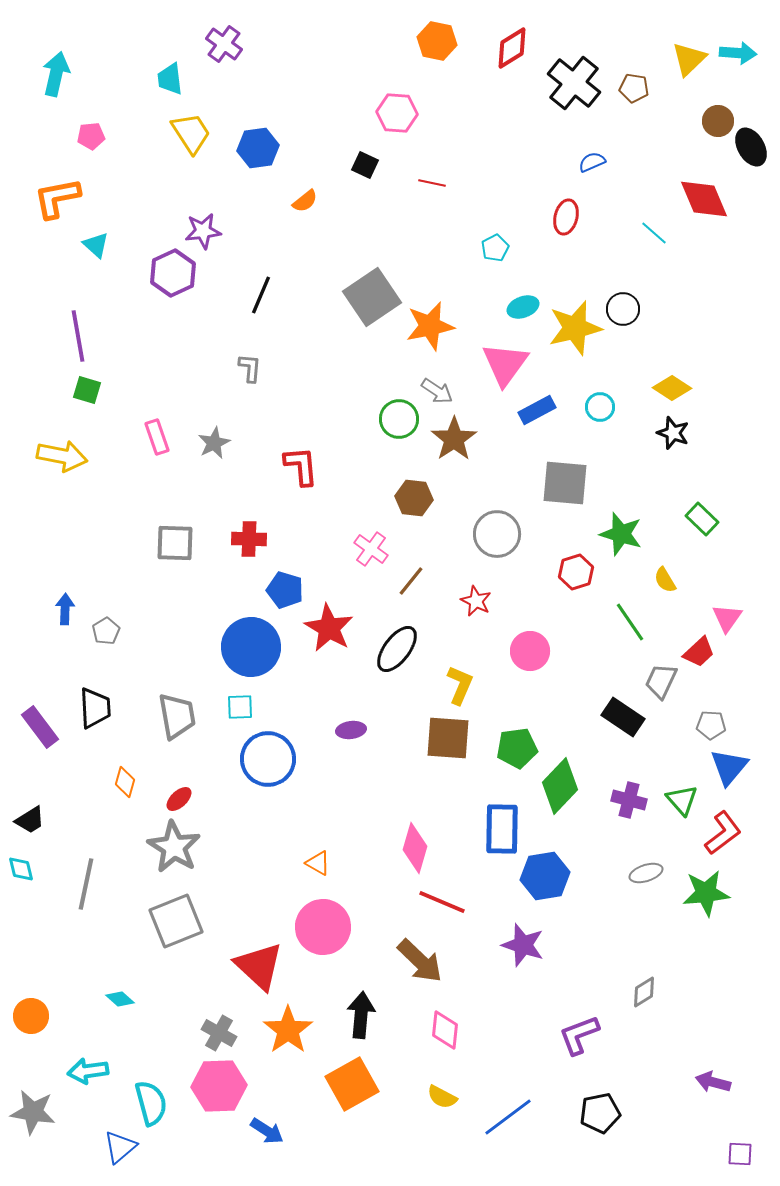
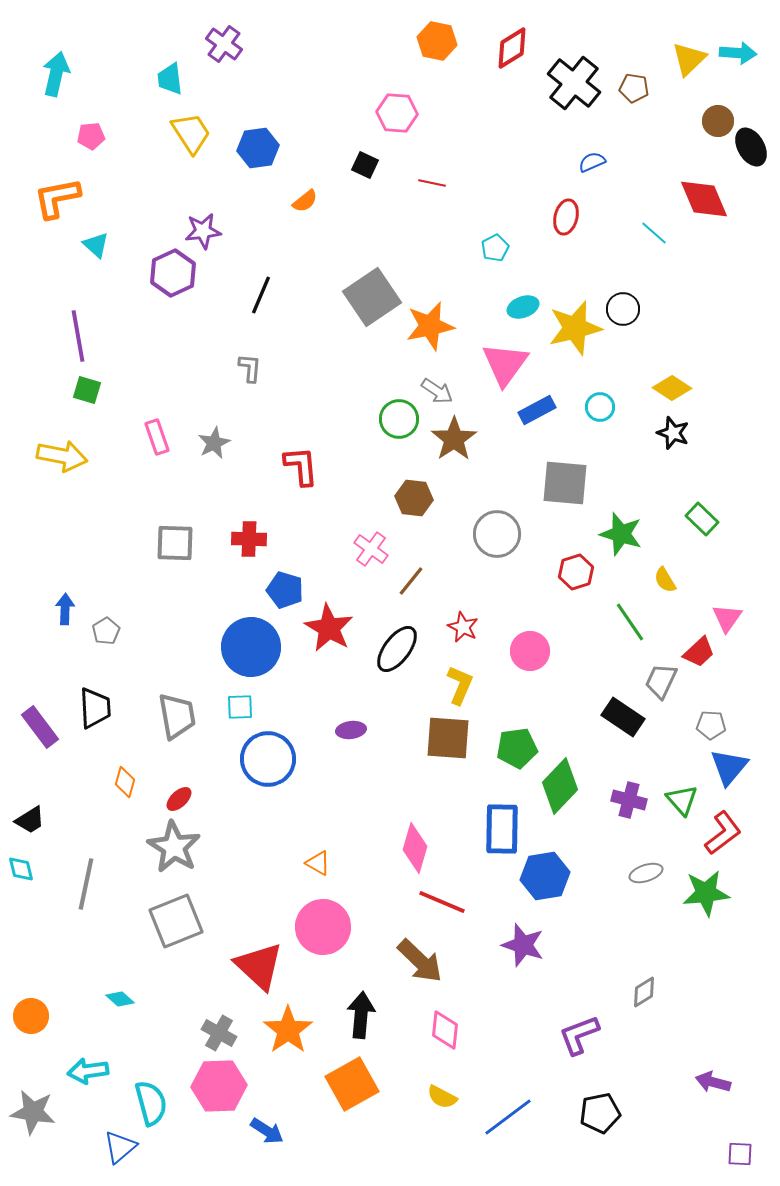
red star at (476, 601): moved 13 px left, 26 px down
